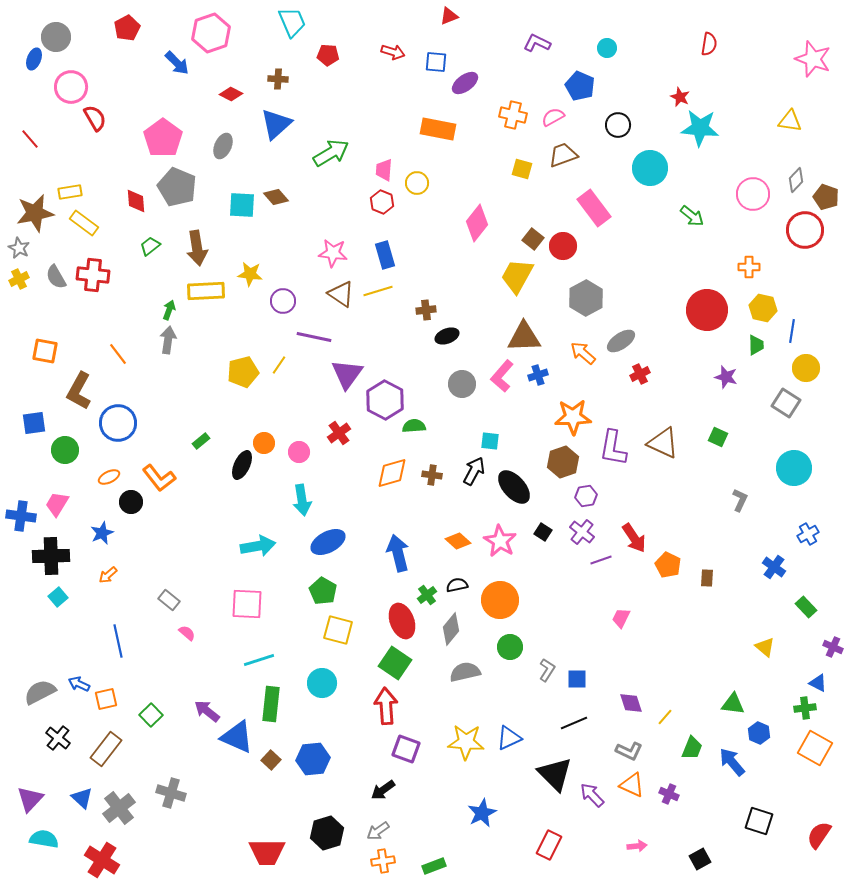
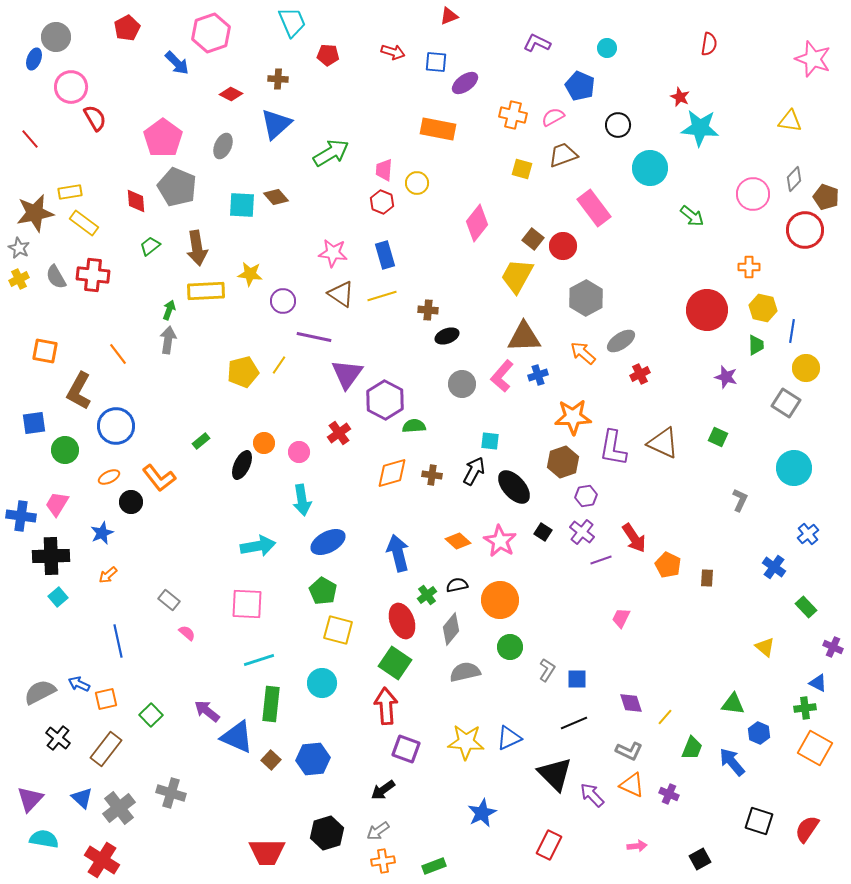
gray diamond at (796, 180): moved 2 px left, 1 px up
yellow line at (378, 291): moved 4 px right, 5 px down
brown cross at (426, 310): moved 2 px right; rotated 12 degrees clockwise
blue circle at (118, 423): moved 2 px left, 3 px down
blue cross at (808, 534): rotated 10 degrees counterclockwise
red semicircle at (819, 835): moved 12 px left, 6 px up
